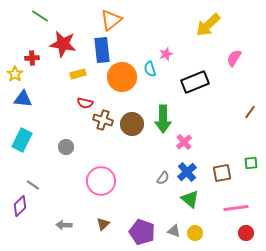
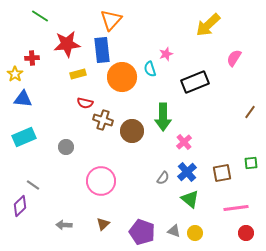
orange triangle: rotated 10 degrees counterclockwise
red star: moved 4 px right; rotated 16 degrees counterclockwise
green arrow: moved 2 px up
brown circle: moved 7 px down
cyan rectangle: moved 2 px right, 3 px up; rotated 40 degrees clockwise
